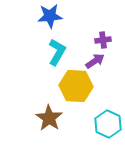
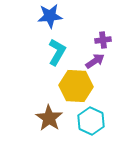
cyan hexagon: moved 17 px left, 3 px up
